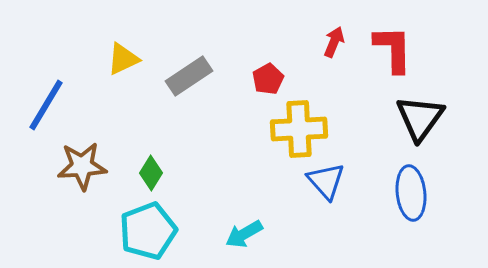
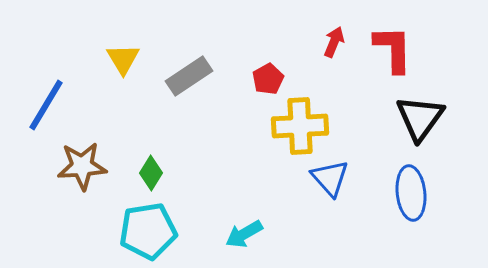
yellow triangle: rotated 36 degrees counterclockwise
yellow cross: moved 1 px right, 3 px up
blue triangle: moved 4 px right, 3 px up
cyan pentagon: rotated 12 degrees clockwise
